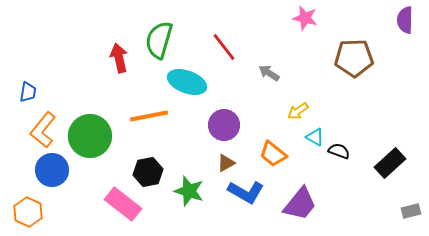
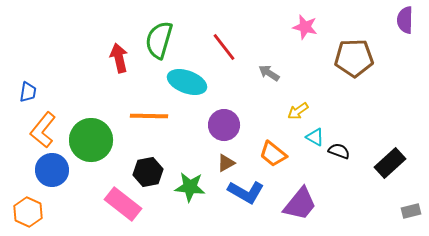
pink star: moved 9 px down
orange line: rotated 12 degrees clockwise
green circle: moved 1 px right, 4 px down
green star: moved 1 px right, 4 px up; rotated 12 degrees counterclockwise
